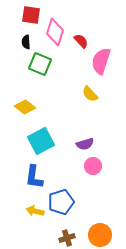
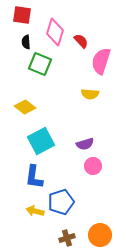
red square: moved 9 px left
yellow semicircle: rotated 42 degrees counterclockwise
